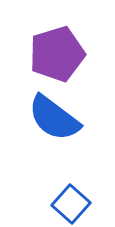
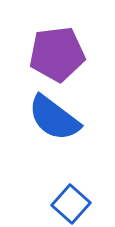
purple pentagon: rotated 10 degrees clockwise
